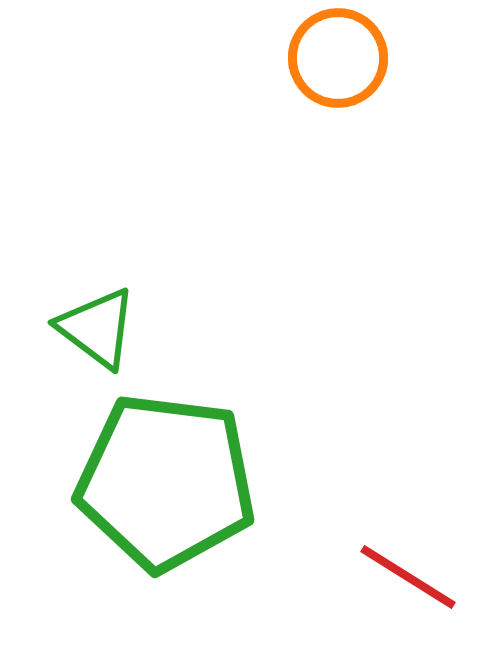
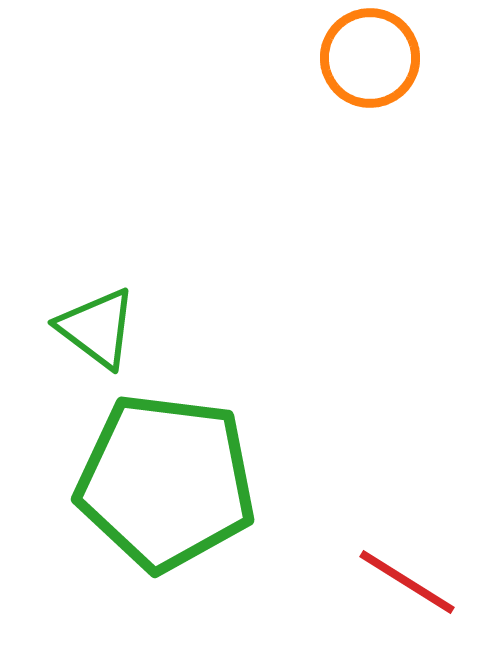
orange circle: moved 32 px right
red line: moved 1 px left, 5 px down
